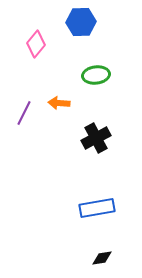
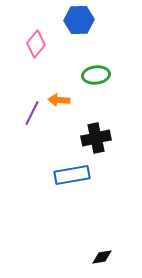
blue hexagon: moved 2 px left, 2 px up
orange arrow: moved 3 px up
purple line: moved 8 px right
black cross: rotated 16 degrees clockwise
blue rectangle: moved 25 px left, 33 px up
black diamond: moved 1 px up
